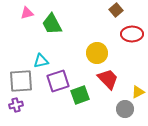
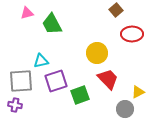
purple square: moved 2 px left
purple cross: moved 1 px left; rotated 24 degrees clockwise
